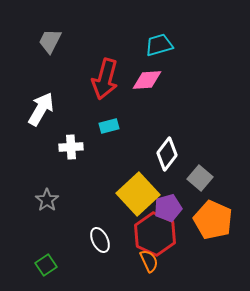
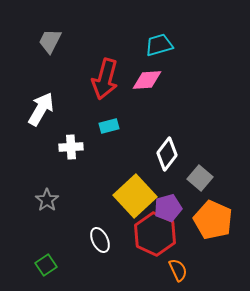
yellow square: moved 3 px left, 2 px down
orange semicircle: moved 29 px right, 9 px down
